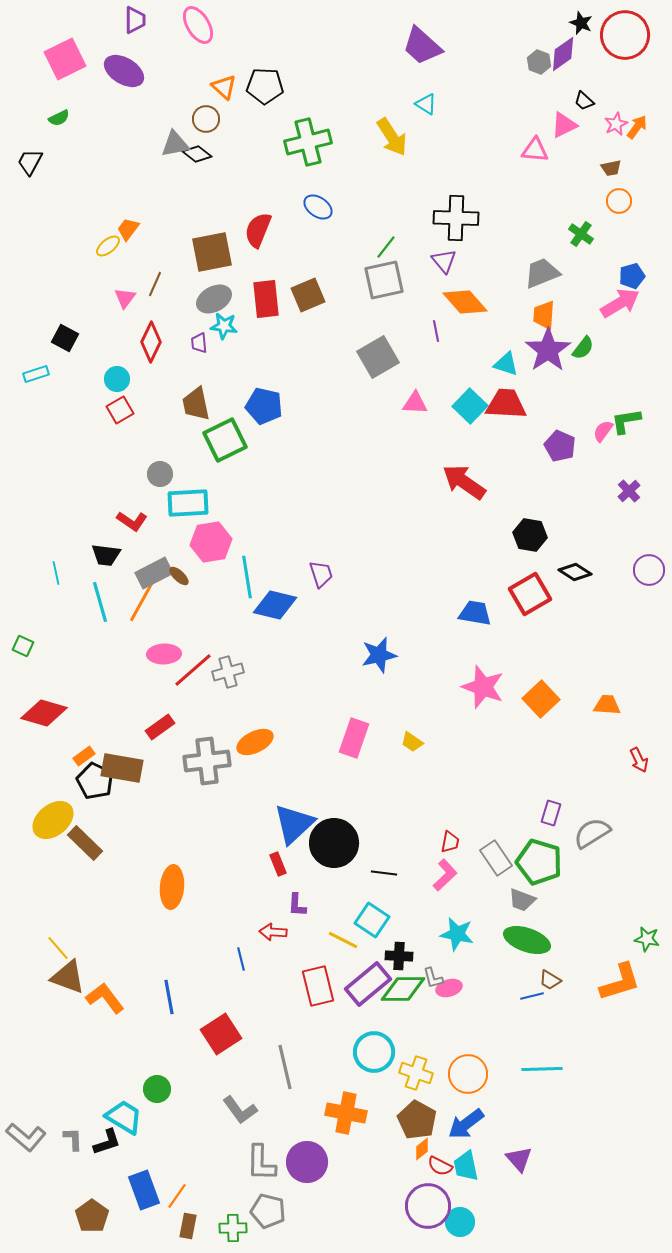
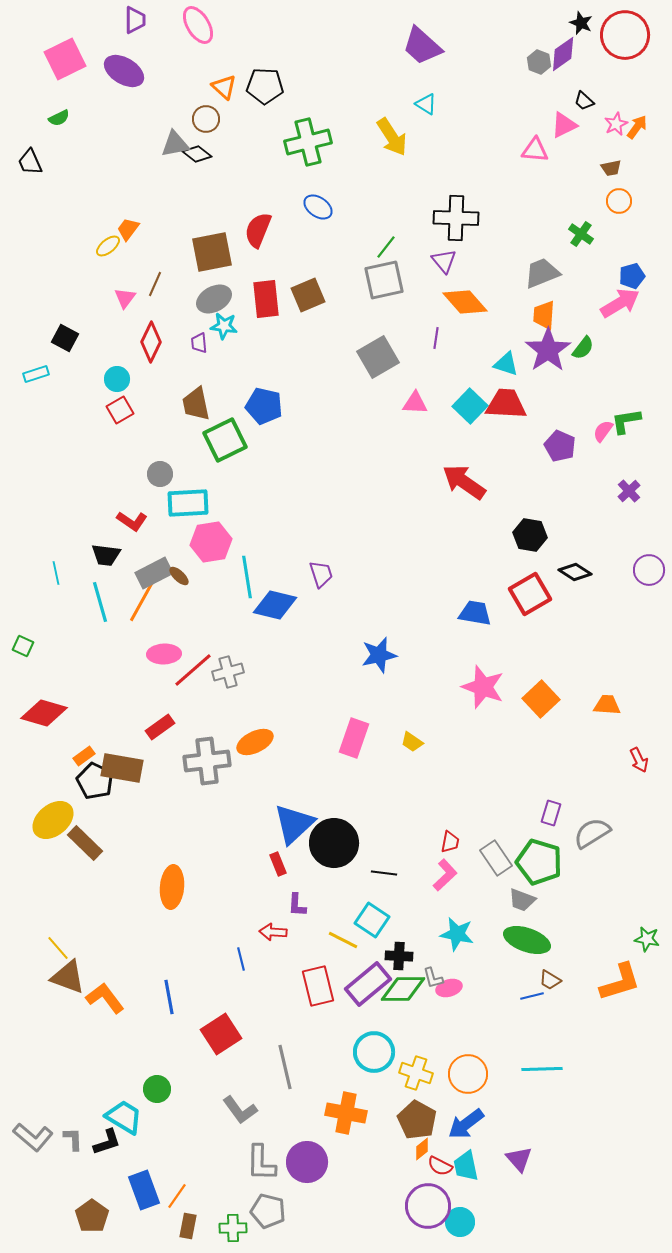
black trapezoid at (30, 162): rotated 52 degrees counterclockwise
purple line at (436, 331): moved 7 px down; rotated 20 degrees clockwise
gray L-shape at (26, 1137): moved 7 px right
